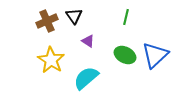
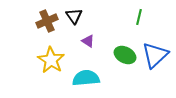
green line: moved 13 px right
cyan semicircle: rotated 36 degrees clockwise
